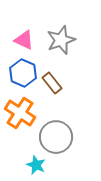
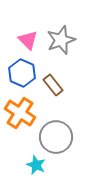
pink triangle: moved 4 px right; rotated 20 degrees clockwise
blue hexagon: moved 1 px left
brown rectangle: moved 1 px right, 2 px down
